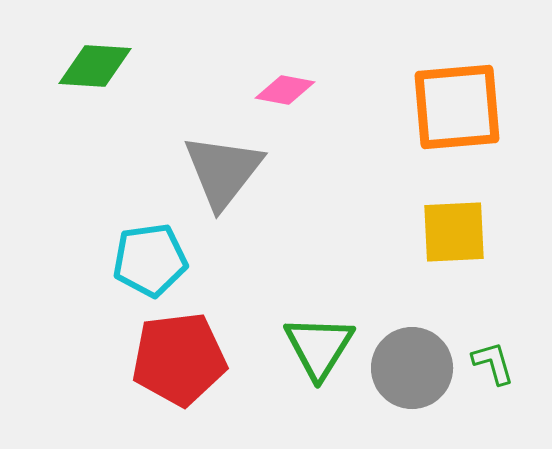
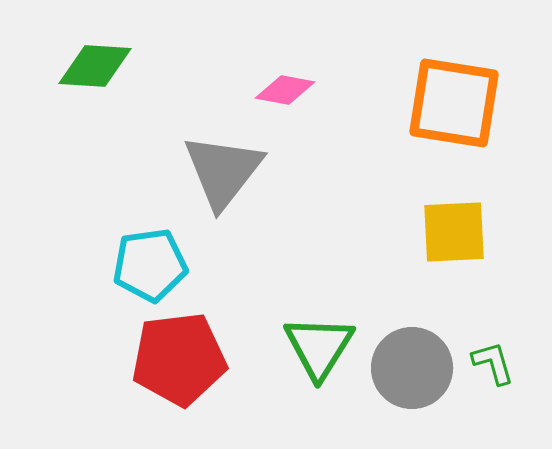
orange square: moved 3 px left, 4 px up; rotated 14 degrees clockwise
cyan pentagon: moved 5 px down
